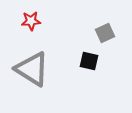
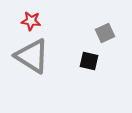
red star: rotated 12 degrees clockwise
gray triangle: moved 13 px up
